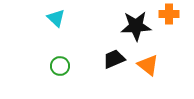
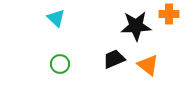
green circle: moved 2 px up
